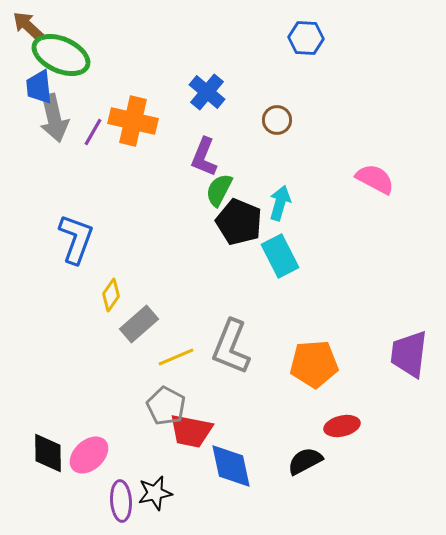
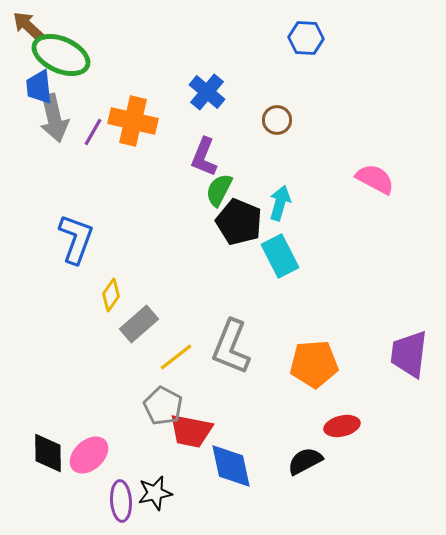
yellow line: rotated 15 degrees counterclockwise
gray pentagon: moved 3 px left
